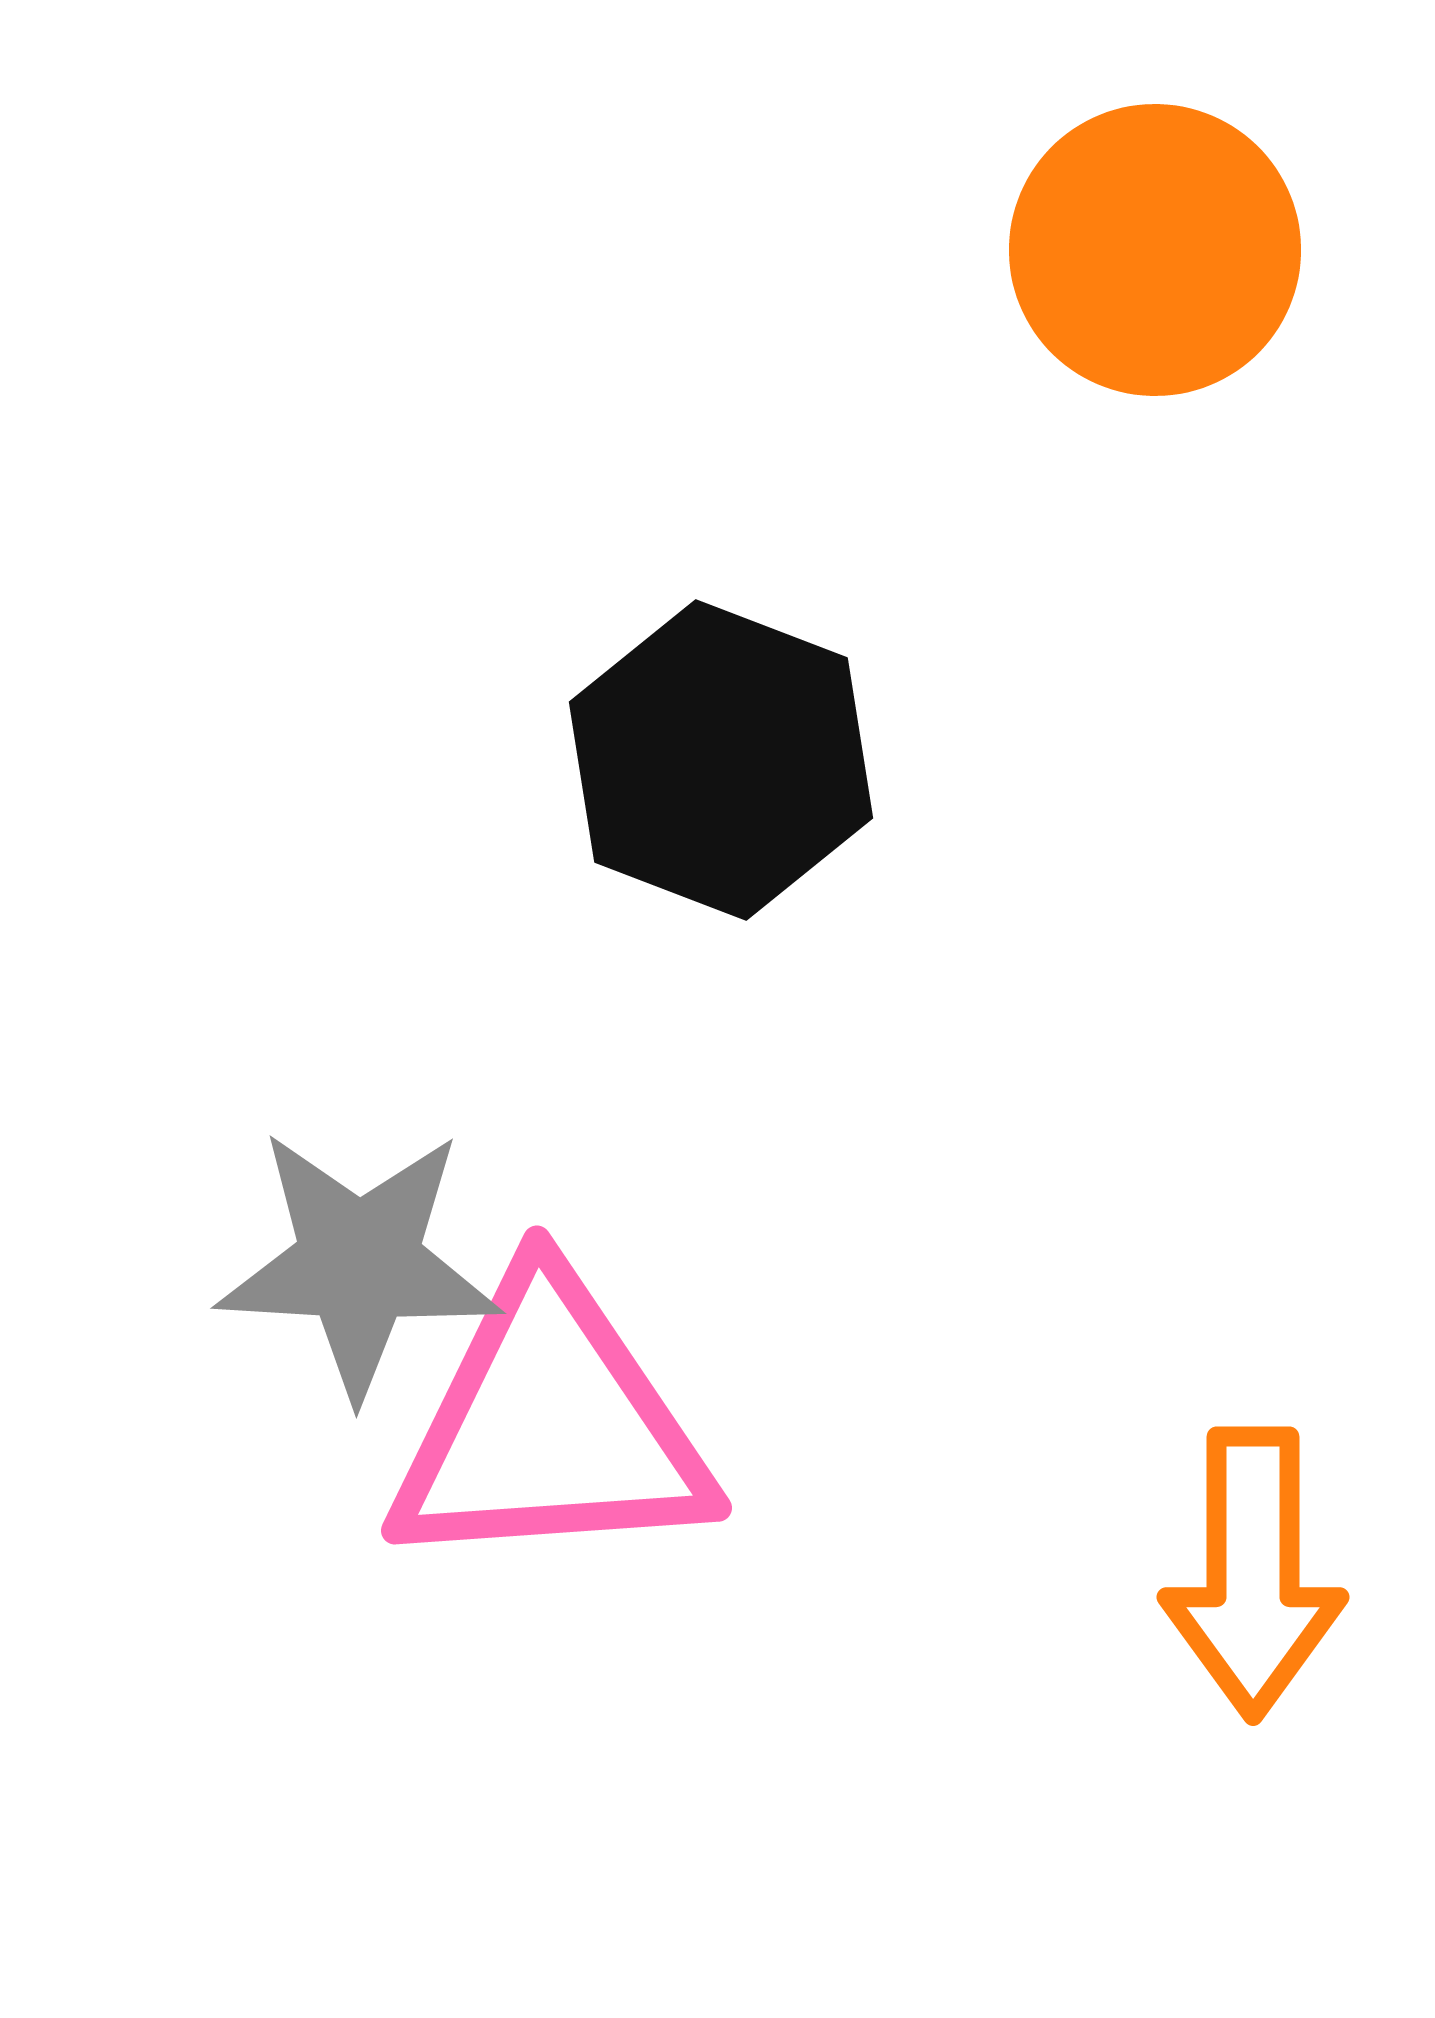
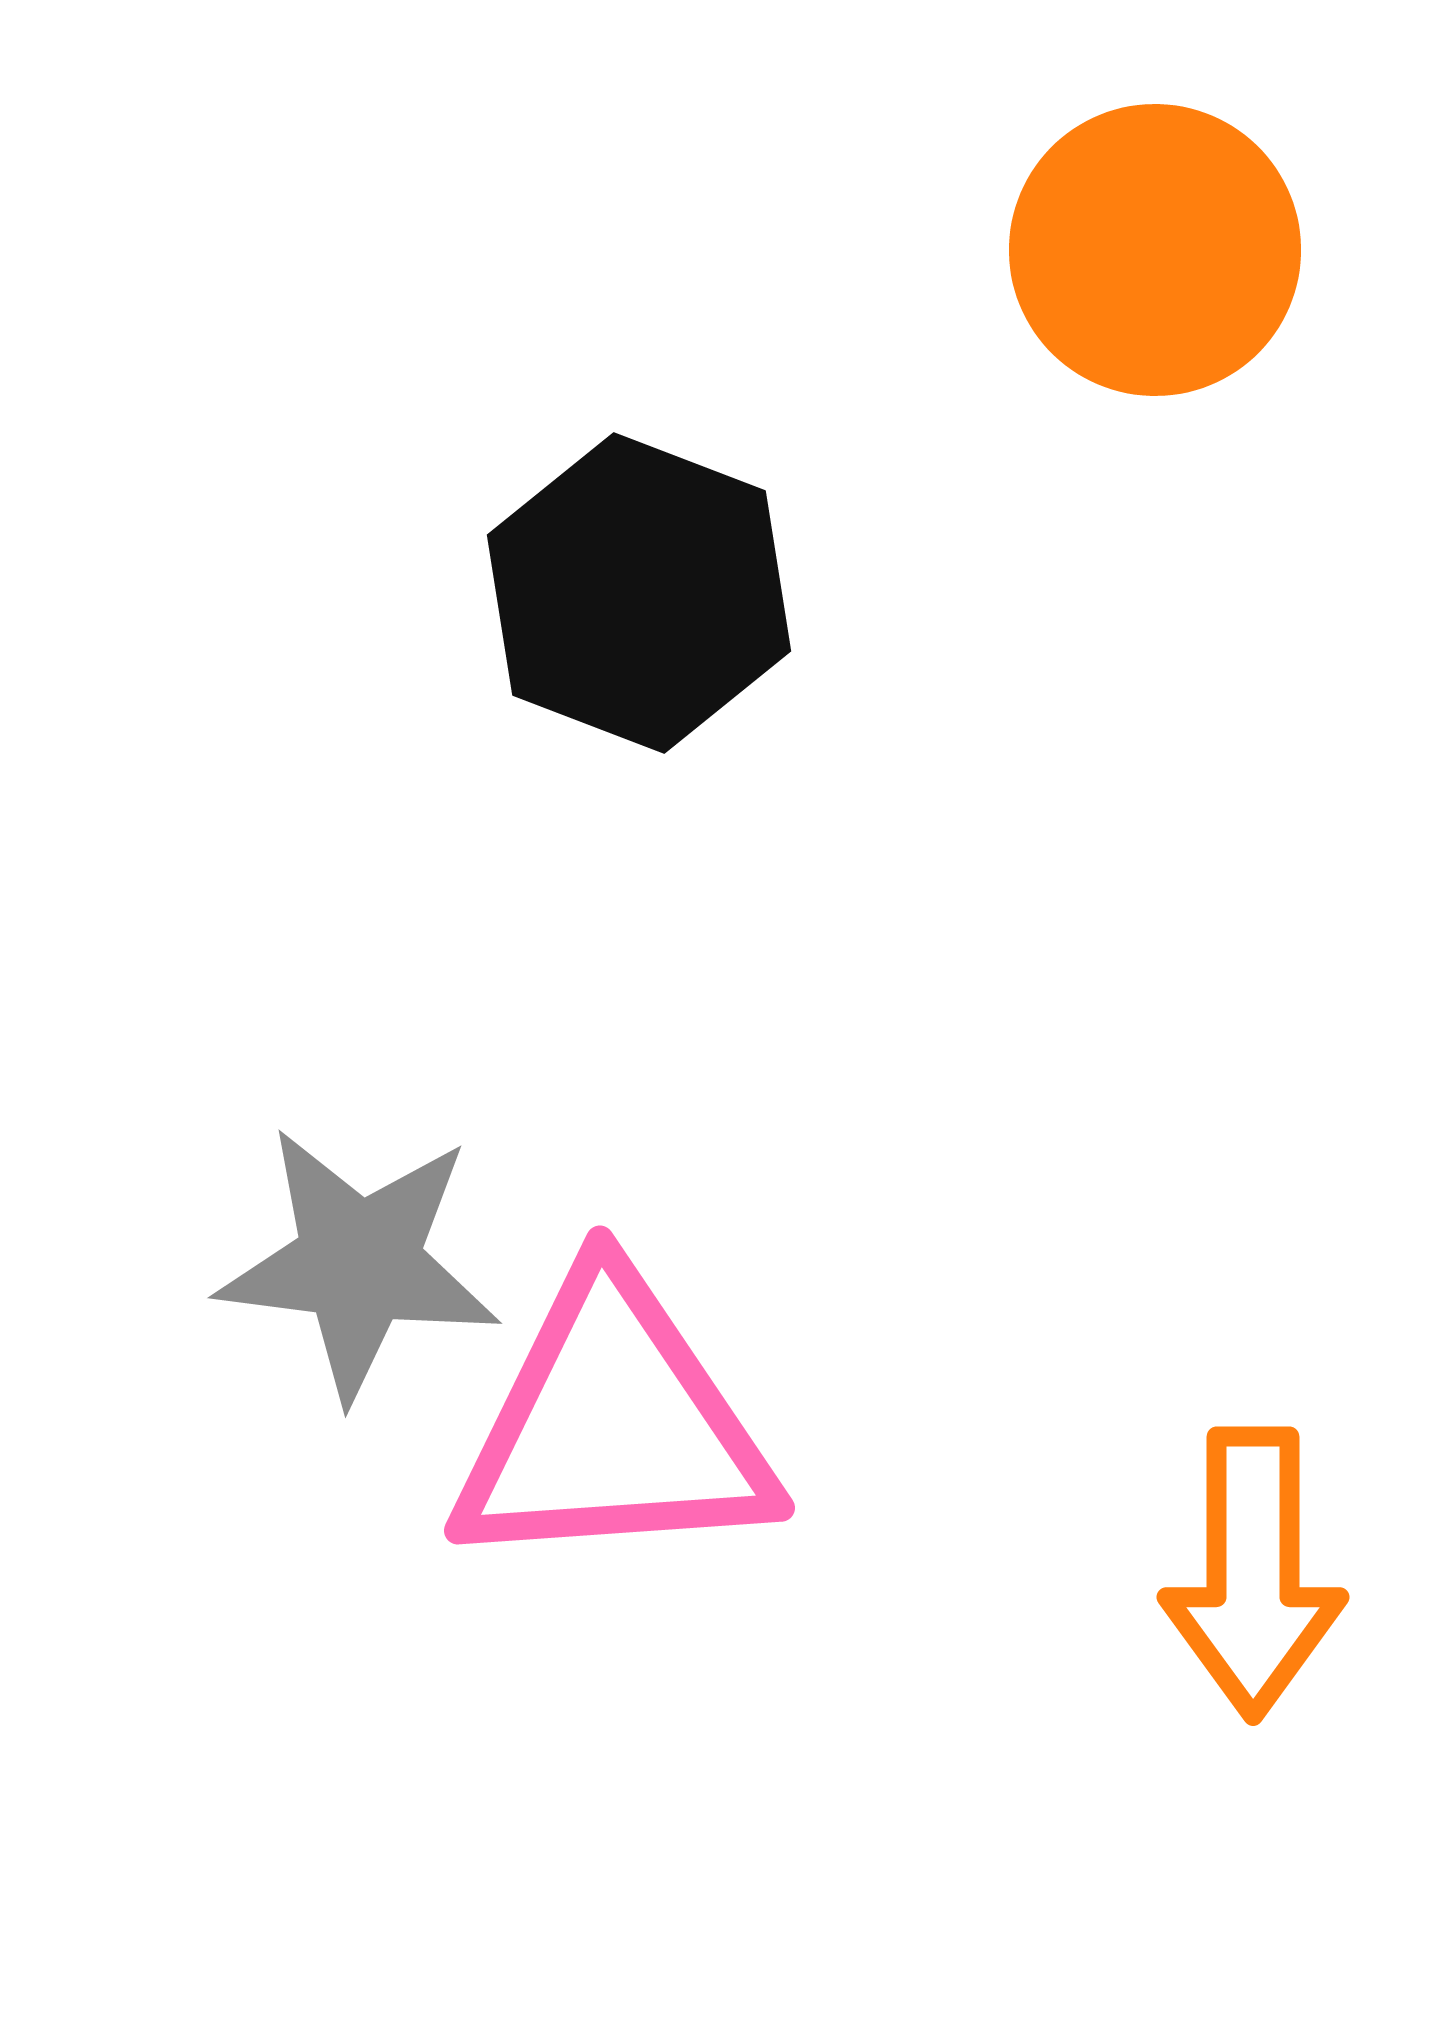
black hexagon: moved 82 px left, 167 px up
gray star: rotated 4 degrees clockwise
pink triangle: moved 63 px right
